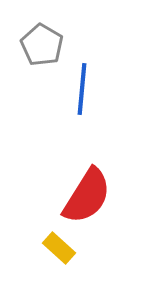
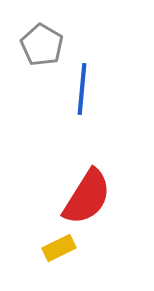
red semicircle: moved 1 px down
yellow rectangle: rotated 68 degrees counterclockwise
